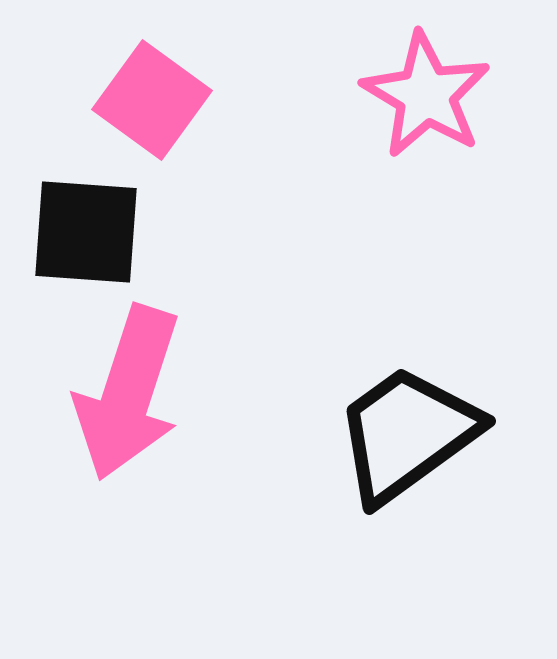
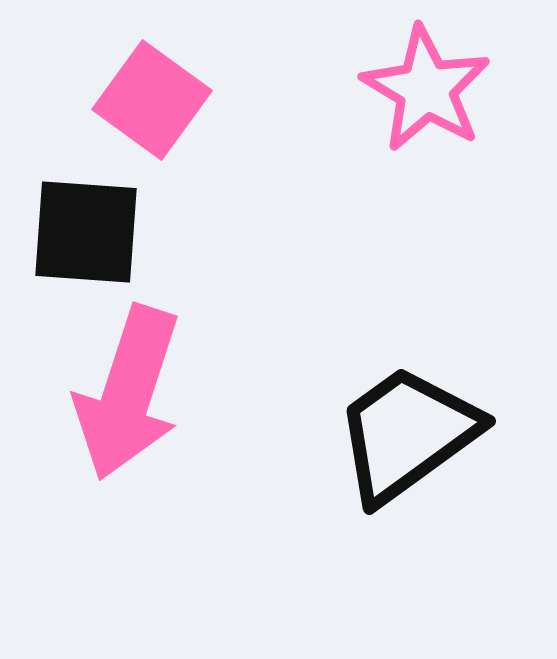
pink star: moved 6 px up
